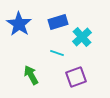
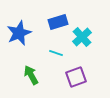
blue star: moved 9 px down; rotated 15 degrees clockwise
cyan line: moved 1 px left
